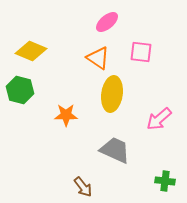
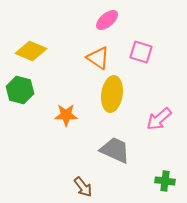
pink ellipse: moved 2 px up
pink square: rotated 10 degrees clockwise
